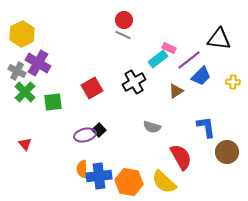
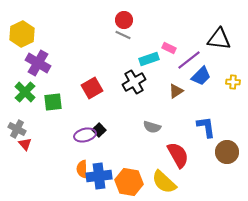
cyan rectangle: moved 9 px left; rotated 18 degrees clockwise
gray cross: moved 58 px down
red semicircle: moved 3 px left, 2 px up
